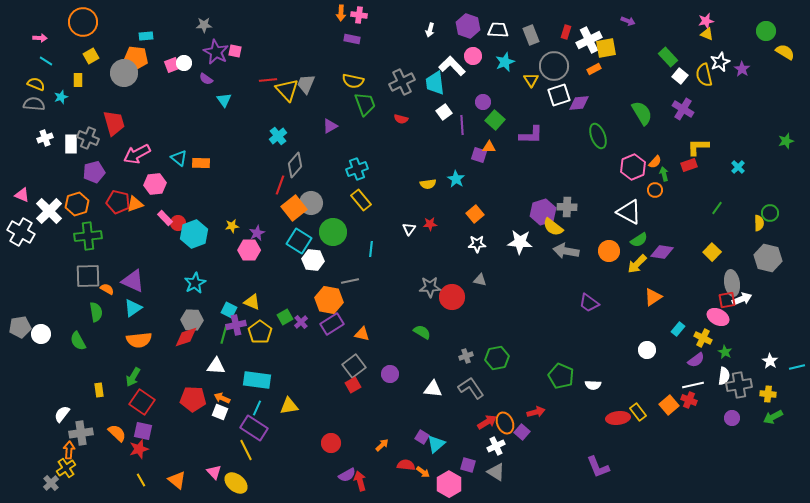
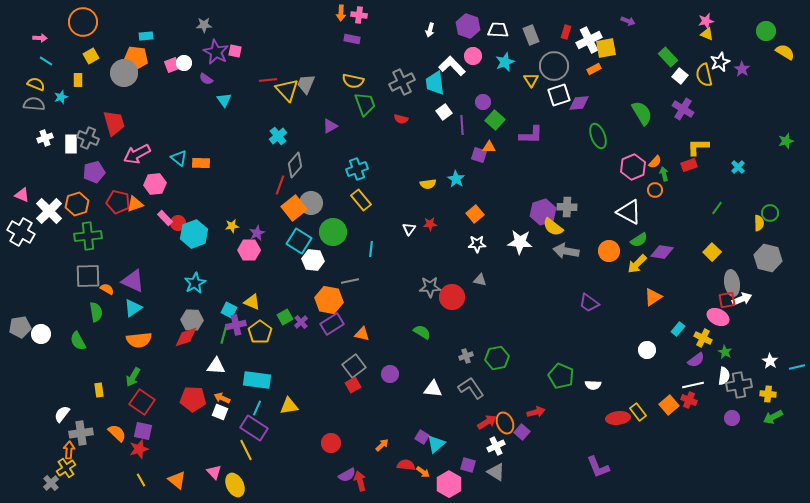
yellow ellipse at (236, 483): moved 1 px left, 2 px down; rotated 25 degrees clockwise
